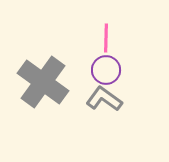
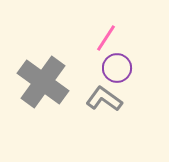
pink line: rotated 32 degrees clockwise
purple circle: moved 11 px right, 2 px up
